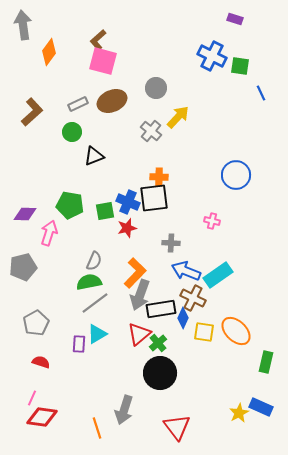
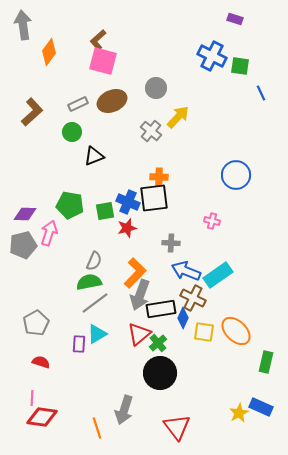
gray pentagon at (23, 267): moved 22 px up
pink line at (32, 398): rotated 21 degrees counterclockwise
